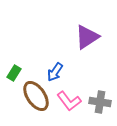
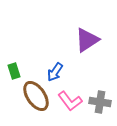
purple triangle: moved 3 px down
green rectangle: moved 2 px up; rotated 49 degrees counterclockwise
pink L-shape: moved 1 px right
